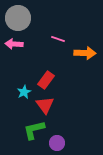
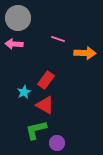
red triangle: rotated 24 degrees counterclockwise
green L-shape: moved 2 px right
